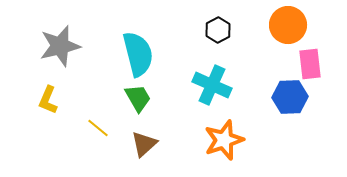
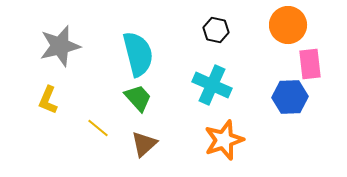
black hexagon: moved 2 px left; rotated 20 degrees counterclockwise
green trapezoid: rotated 12 degrees counterclockwise
